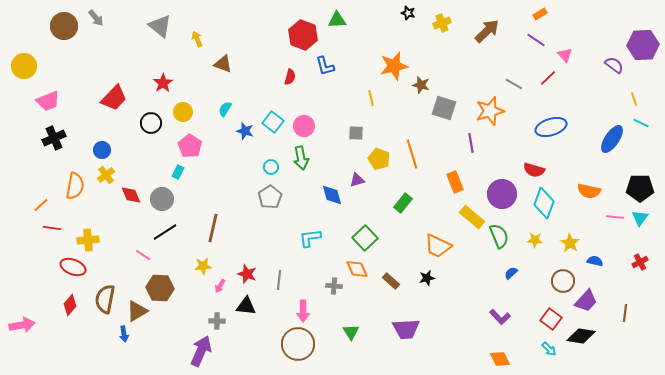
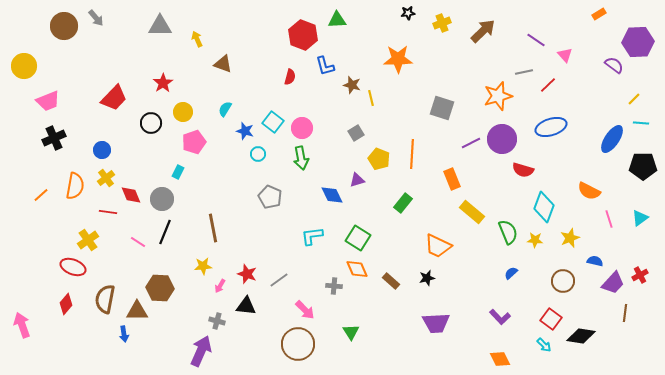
black star at (408, 13): rotated 24 degrees counterclockwise
orange rectangle at (540, 14): moved 59 px right
gray triangle at (160, 26): rotated 40 degrees counterclockwise
brown arrow at (487, 31): moved 4 px left
purple hexagon at (643, 45): moved 5 px left, 3 px up
orange star at (394, 66): moved 4 px right, 7 px up; rotated 12 degrees clockwise
red line at (548, 78): moved 7 px down
gray line at (514, 84): moved 10 px right, 12 px up; rotated 42 degrees counterclockwise
brown star at (421, 85): moved 69 px left
yellow line at (634, 99): rotated 64 degrees clockwise
gray square at (444, 108): moved 2 px left
orange star at (490, 111): moved 8 px right, 15 px up
cyan line at (641, 123): rotated 21 degrees counterclockwise
pink circle at (304, 126): moved 2 px left, 2 px down
gray square at (356, 133): rotated 35 degrees counterclockwise
purple line at (471, 143): rotated 72 degrees clockwise
pink pentagon at (190, 146): moved 4 px right, 4 px up; rotated 20 degrees clockwise
orange line at (412, 154): rotated 20 degrees clockwise
cyan circle at (271, 167): moved 13 px left, 13 px up
red semicircle at (534, 170): moved 11 px left
yellow cross at (106, 175): moved 3 px down
orange rectangle at (455, 182): moved 3 px left, 3 px up
black pentagon at (640, 188): moved 3 px right, 22 px up
orange semicircle at (589, 191): rotated 15 degrees clockwise
purple circle at (502, 194): moved 55 px up
blue diamond at (332, 195): rotated 10 degrees counterclockwise
gray pentagon at (270, 197): rotated 15 degrees counterclockwise
cyan diamond at (544, 203): moved 4 px down
orange line at (41, 205): moved 10 px up
yellow rectangle at (472, 217): moved 5 px up
pink line at (615, 217): moved 6 px left, 2 px down; rotated 66 degrees clockwise
cyan triangle at (640, 218): rotated 18 degrees clockwise
red line at (52, 228): moved 56 px right, 16 px up
brown line at (213, 228): rotated 24 degrees counterclockwise
black line at (165, 232): rotated 35 degrees counterclockwise
green semicircle at (499, 236): moved 9 px right, 4 px up
cyan L-shape at (310, 238): moved 2 px right, 2 px up
green square at (365, 238): moved 7 px left; rotated 15 degrees counterclockwise
yellow cross at (88, 240): rotated 30 degrees counterclockwise
yellow star at (570, 243): moved 5 px up; rotated 18 degrees clockwise
pink line at (143, 255): moved 5 px left, 13 px up
red cross at (640, 262): moved 13 px down
gray line at (279, 280): rotated 48 degrees clockwise
purple trapezoid at (586, 301): moved 27 px right, 18 px up
red diamond at (70, 305): moved 4 px left, 1 px up
brown triangle at (137, 311): rotated 30 degrees clockwise
pink arrow at (303, 311): moved 2 px right, 1 px up; rotated 45 degrees counterclockwise
gray cross at (217, 321): rotated 14 degrees clockwise
pink arrow at (22, 325): rotated 100 degrees counterclockwise
purple trapezoid at (406, 329): moved 30 px right, 6 px up
cyan arrow at (549, 349): moved 5 px left, 4 px up
